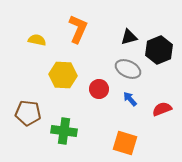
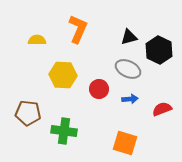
yellow semicircle: rotated 12 degrees counterclockwise
black hexagon: rotated 12 degrees counterclockwise
blue arrow: rotated 126 degrees clockwise
